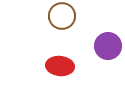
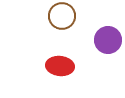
purple circle: moved 6 px up
